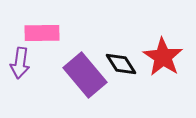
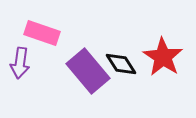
pink rectangle: rotated 20 degrees clockwise
purple rectangle: moved 3 px right, 4 px up
